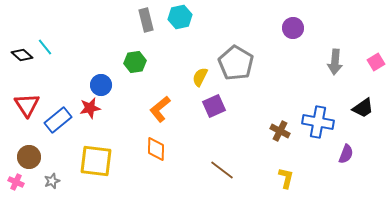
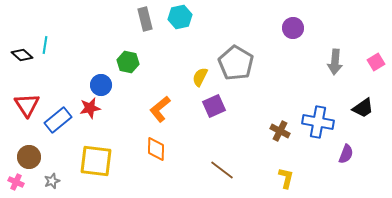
gray rectangle: moved 1 px left, 1 px up
cyan line: moved 2 px up; rotated 48 degrees clockwise
green hexagon: moved 7 px left; rotated 20 degrees clockwise
